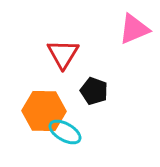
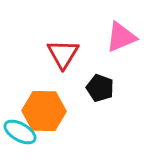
pink triangle: moved 13 px left, 8 px down
black pentagon: moved 6 px right, 3 px up
cyan ellipse: moved 45 px left
